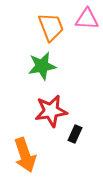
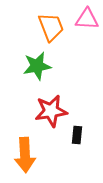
green star: moved 5 px left
black rectangle: moved 2 px right, 1 px down; rotated 18 degrees counterclockwise
orange arrow: rotated 16 degrees clockwise
